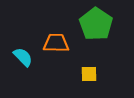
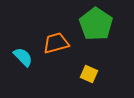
orange trapezoid: rotated 16 degrees counterclockwise
yellow square: rotated 24 degrees clockwise
